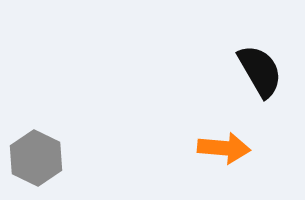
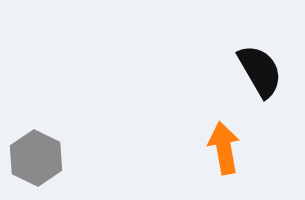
orange arrow: rotated 105 degrees counterclockwise
